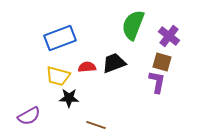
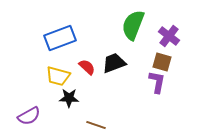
red semicircle: rotated 48 degrees clockwise
